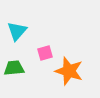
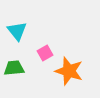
cyan triangle: rotated 20 degrees counterclockwise
pink square: rotated 14 degrees counterclockwise
